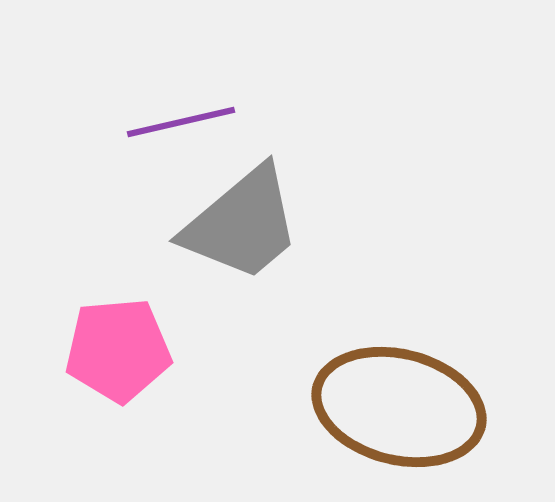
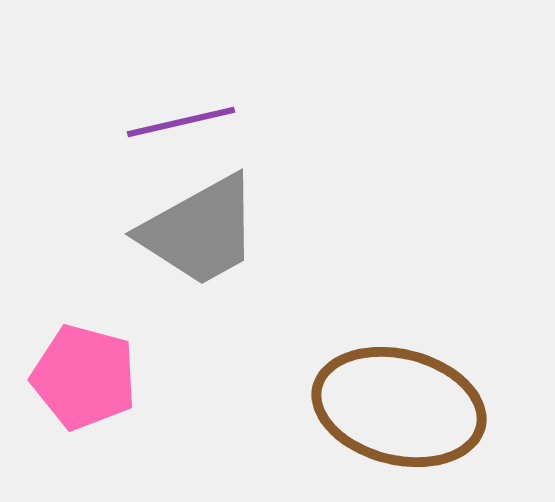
gray trapezoid: moved 42 px left, 7 px down; rotated 11 degrees clockwise
pink pentagon: moved 34 px left, 27 px down; rotated 20 degrees clockwise
